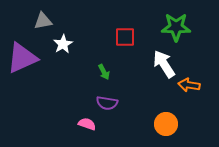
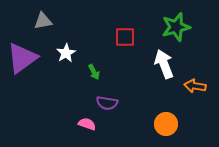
green star: rotated 16 degrees counterclockwise
white star: moved 3 px right, 9 px down
purple triangle: rotated 12 degrees counterclockwise
white arrow: rotated 12 degrees clockwise
green arrow: moved 10 px left
orange arrow: moved 6 px right, 1 px down
